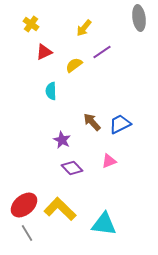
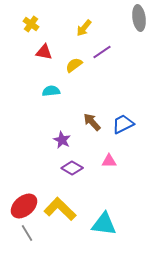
red triangle: rotated 36 degrees clockwise
cyan semicircle: rotated 84 degrees clockwise
blue trapezoid: moved 3 px right
pink triangle: rotated 21 degrees clockwise
purple diamond: rotated 15 degrees counterclockwise
red ellipse: moved 1 px down
